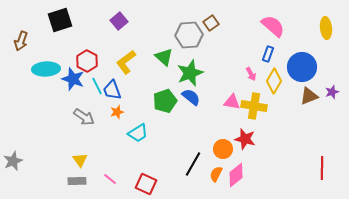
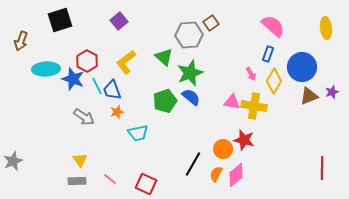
cyan trapezoid: rotated 20 degrees clockwise
red star: moved 1 px left, 1 px down
